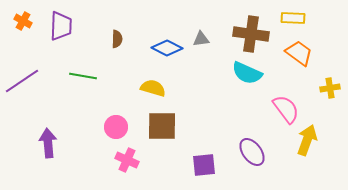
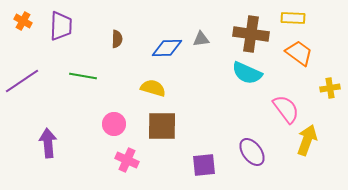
blue diamond: rotated 28 degrees counterclockwise
pink circle: moved 2 px left, 3 px up
